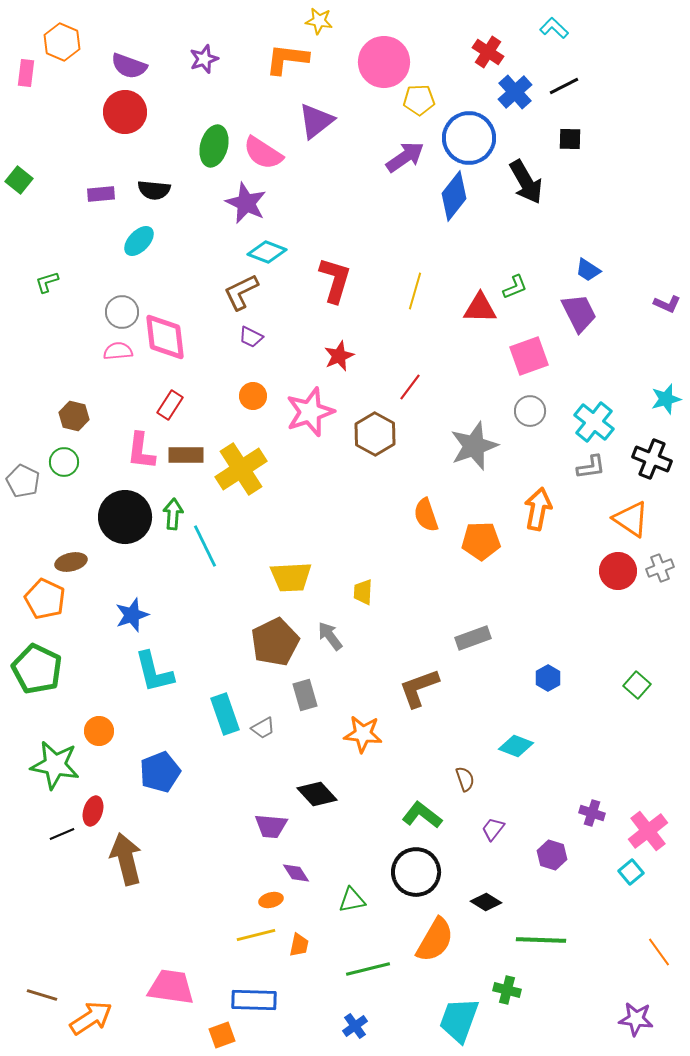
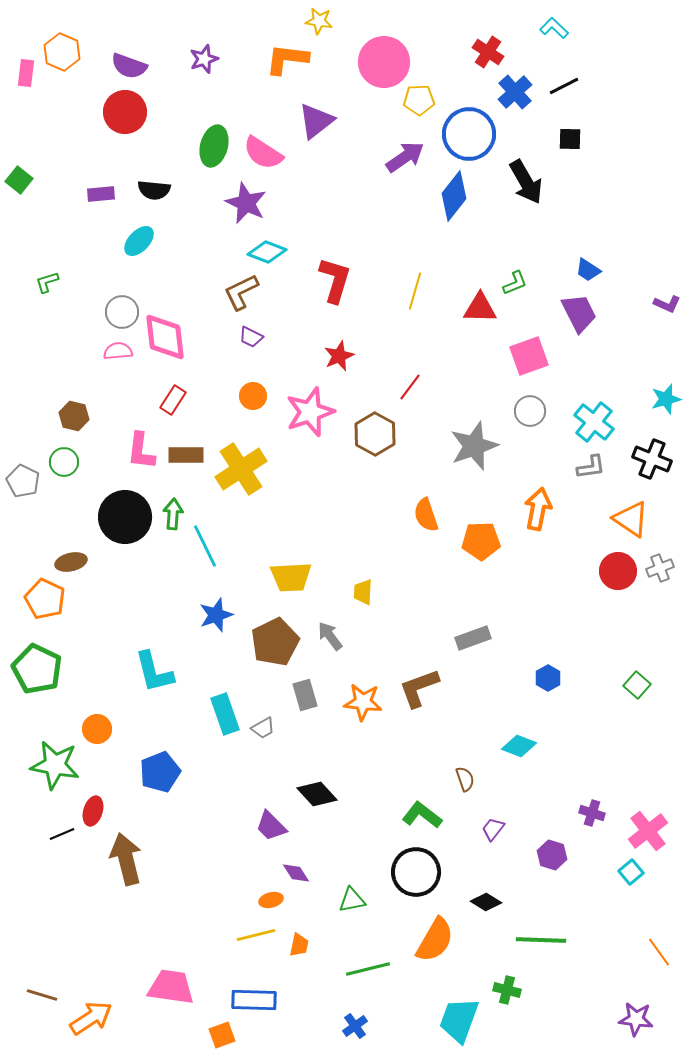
orange hexagon at (62, 42): moved 10 px down
blue circle at (469, 138): moved 4 px up
green L-shape at (515, 287): moved 4 px up
red rectangle at (170, 405): moved 3 px right, 5 px up
blue star at (132, 615): moved 84 px right
orange circle at (99, 731): moved 2 px left, 2 px up
orange star at (363, 734): moved 32 px up
cyan diamond at (516, 746): moved 3 px right
purple trapezoid at (271, 826): rotated 40 degrees clockwise
